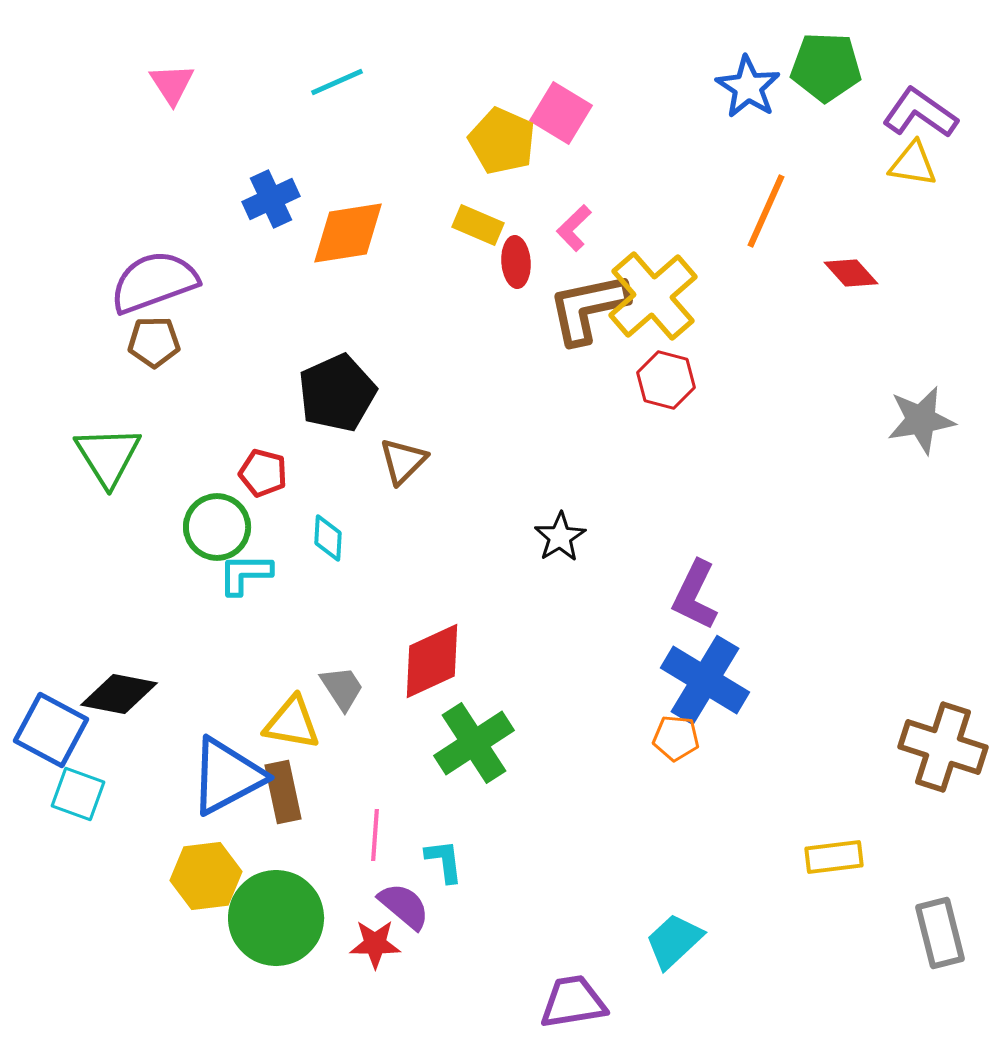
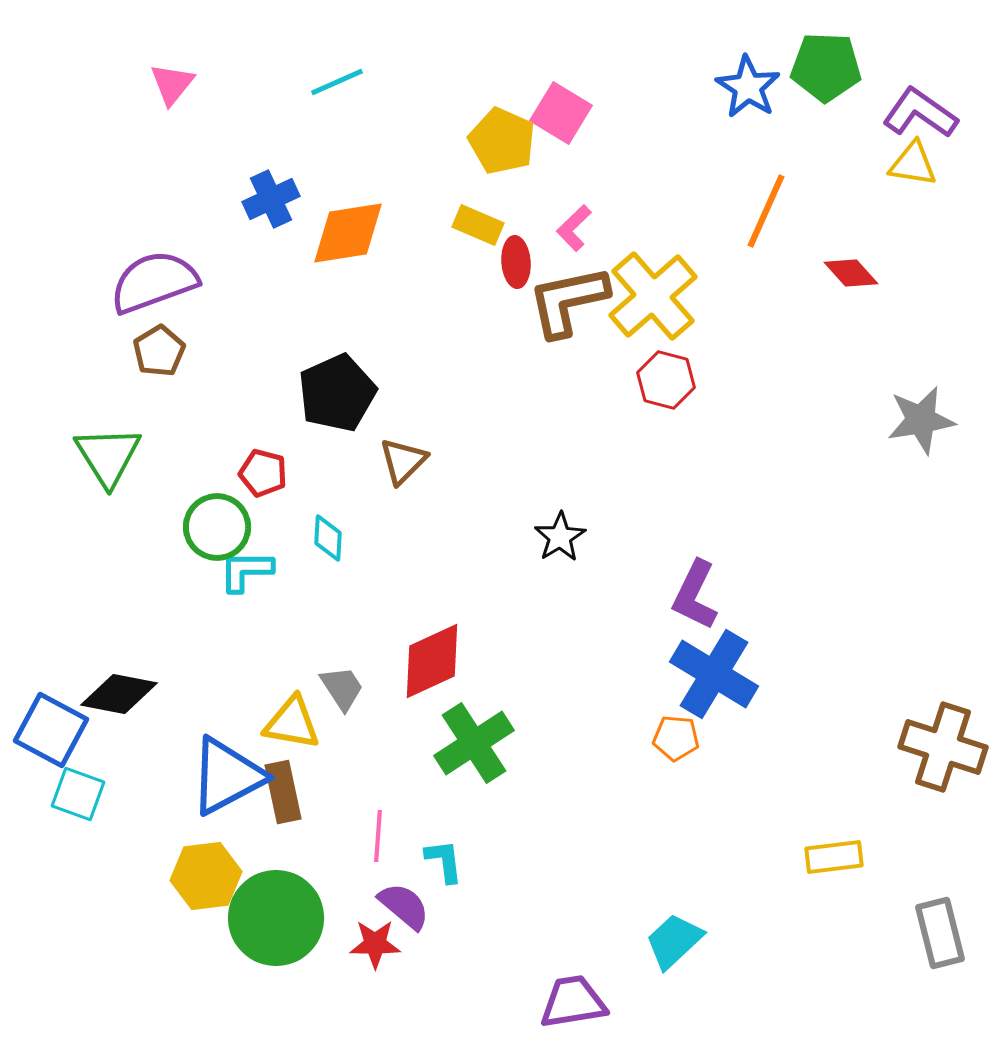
pink triangle at (172, 84): rotated 12 degrees clockwise
brown L-shape at (588, 308): moved 20 px left, 7 px up
brown pentagon at (154, 342): moved 5 px right, 9 px down; rotated 30 degrees counterclockwise
cyan L-shape at (245, 574): moved 1 px right, 3 px up
blue cross at (705, 680): moved 9 px right, 6 px up
pink line at (375, 835): moved 3 px right, 1 px down
